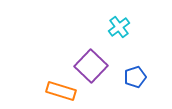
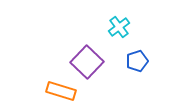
purple square: moved 4 px left, 4 px up
blue pentagon: moved 2 px right, 16 px up
